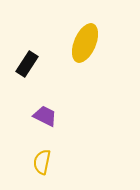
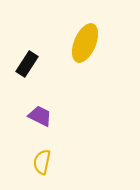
purple trapezoid: moved 5 px left
